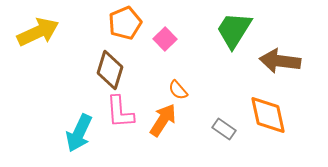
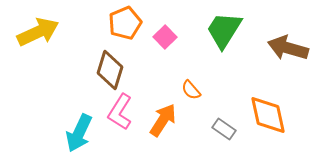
green trapezoid: moved 10 px left
pink square: moved 2 px up
brown arrow: moved 8 px right, 13 px up; rotated 9 degrees clockwise
orange semicircle: moved 13 px right
pink L-shape: rotated 36 degrees clockwise
